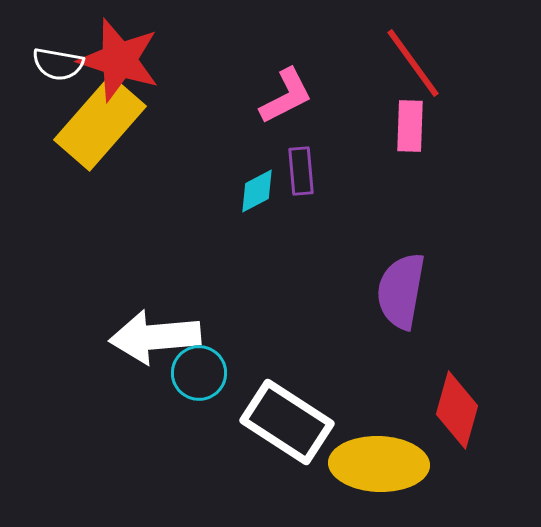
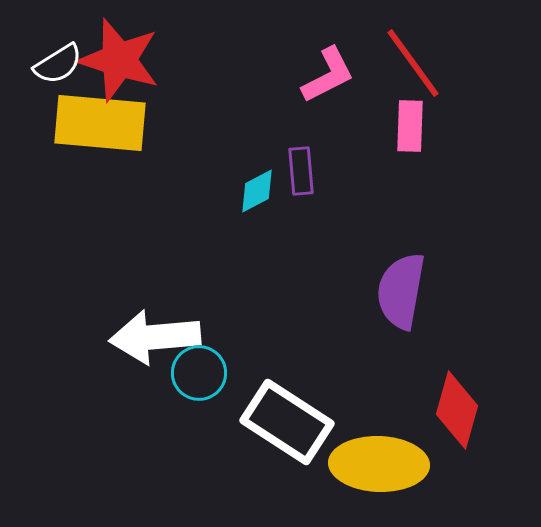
white semicircle: rotated 42 degrees counterclockwise
pink L-shape: moved 42 px right, 21 px up
yellow rectangle: rotated 54 degrees clockwise
